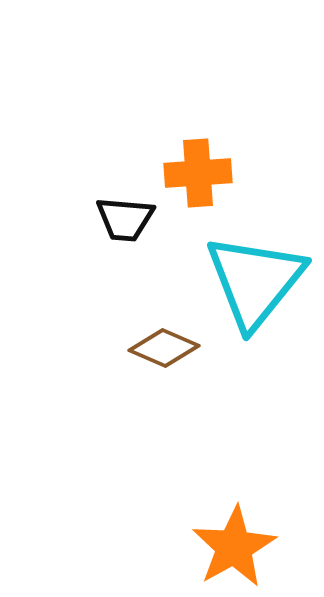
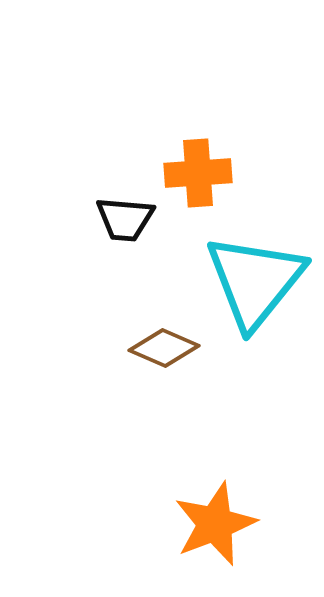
orange star: moved 19 px left, 23 px up; rotated 8 degrees clockwise
